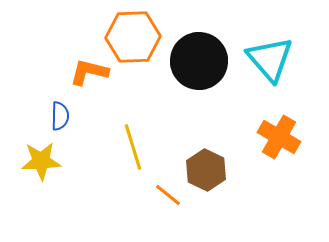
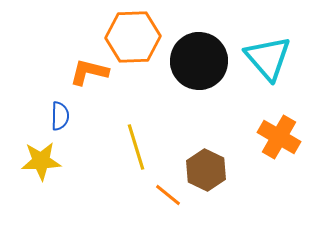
cyan triangle: moved 2 px left, 1 px up
yellow line: moved 3 px right
